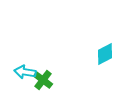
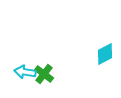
green cross: moved 1 px right, 6 px up
